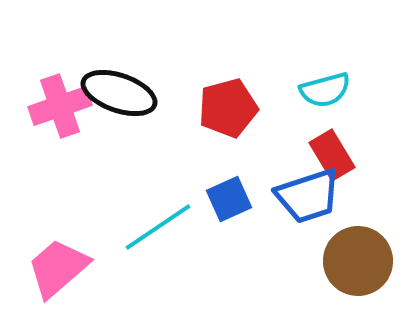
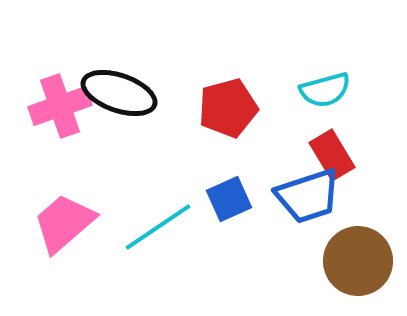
pink trapezoid: moved 6 px right, 45 px up
